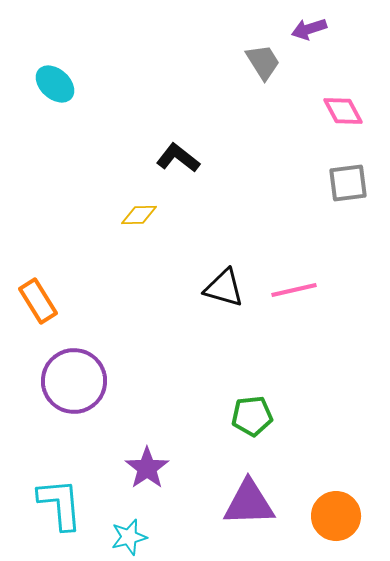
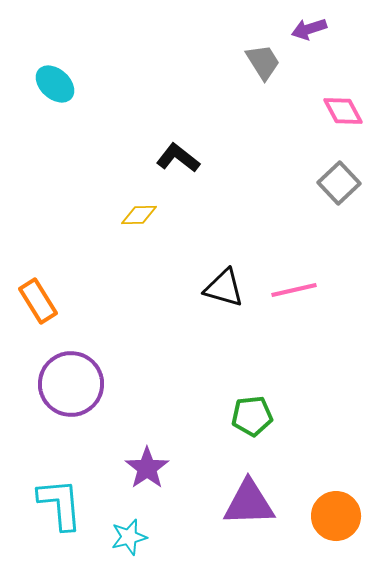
gray square: moved 9 px left; rotated 36 degrees counterclockwise
purple circle: moved 3 px left, 3 px down
